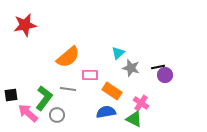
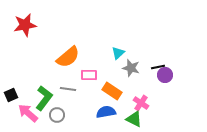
pink rectangle: moved 1 px left
black square: rotated 16 degrees counterclockwise
